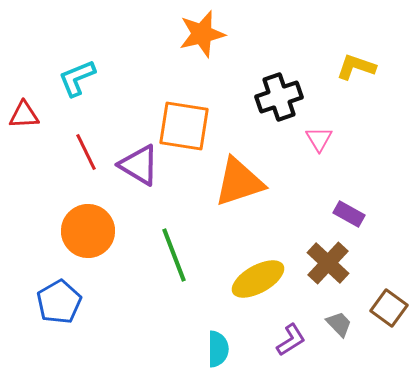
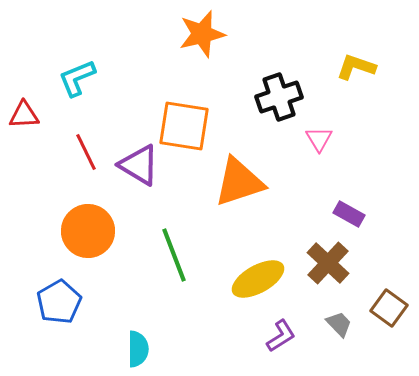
purple L-shape: moved 10 px left, 4 px up
cyan semicircle: moved 80 px left
